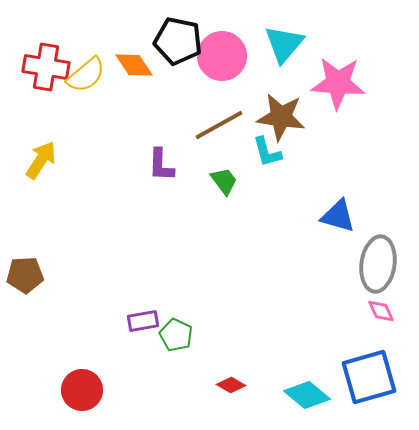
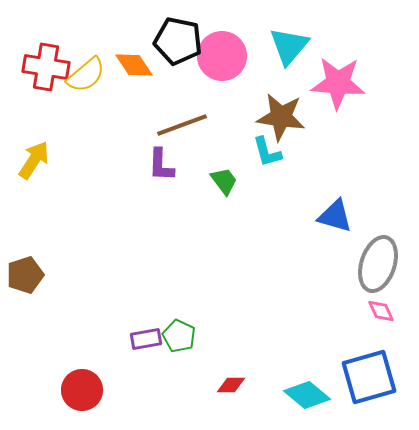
cyan triangle: moved 5 px right, 2 px down
brown line: moved 37 px left; rotated 9 degrees clockwise
yellow arrow: moved 7 px left
blue triangle: moved 3 px left
gray ellipse: rotated 10 degrees clockwise
brown pentagon: rotated 15 degrees counterclockwise
purple rectangle: moved 3 px right, 18 px down
green pentagon: moved 3 px right, 1 px down
red diamond: rotated 28 degrees counterclockwise
